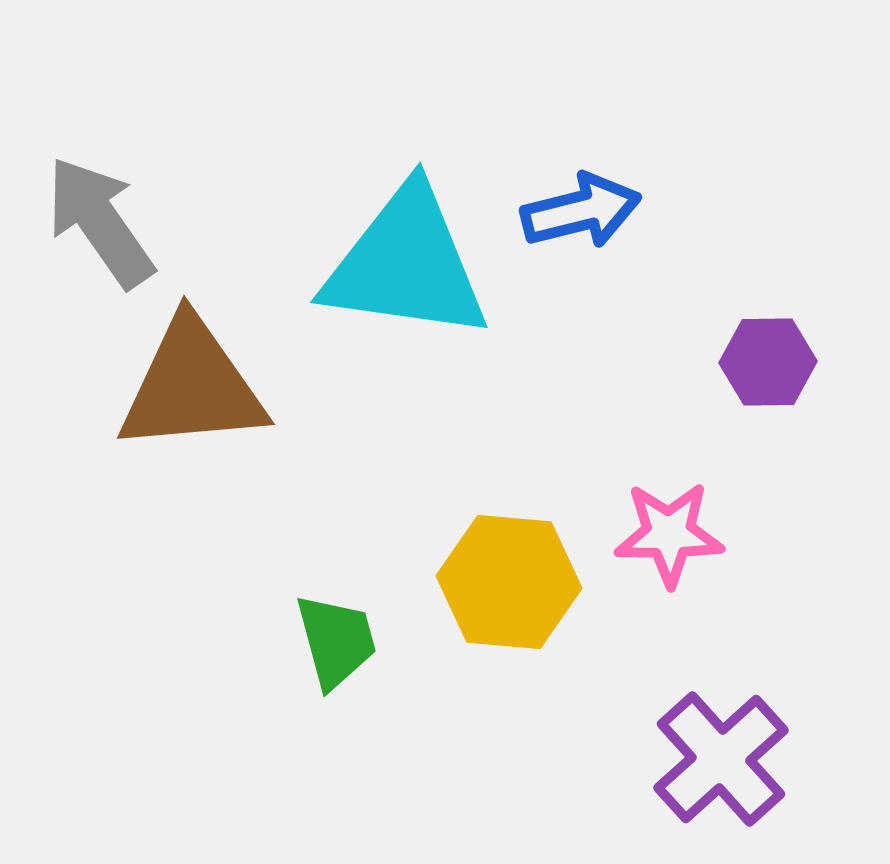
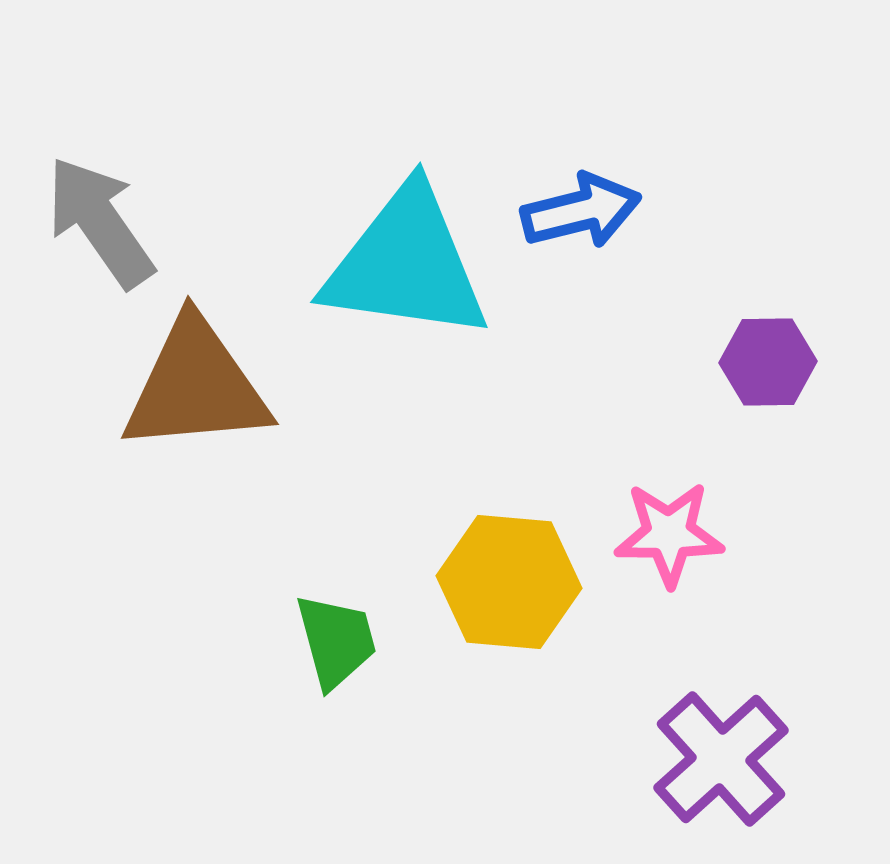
brown triangle: moved 4 px right
